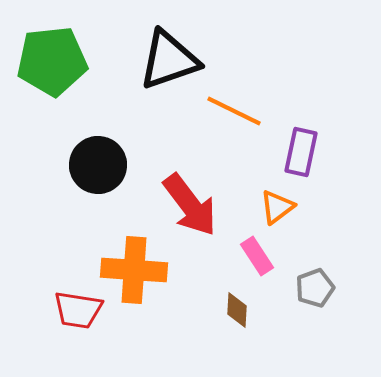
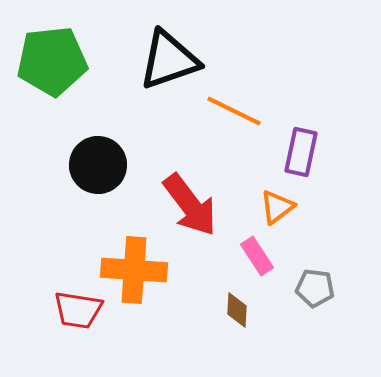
gray pentagon: rotated 27 degrees clockwise
